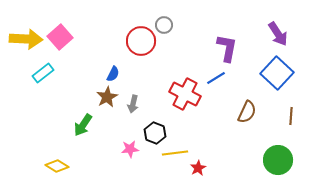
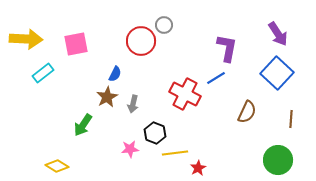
pink square: moved 16 px right, 7 px down; rotated 30 degrees clockwise
blue semicircle: moved 2 px right
brown line: moved 3 px down
